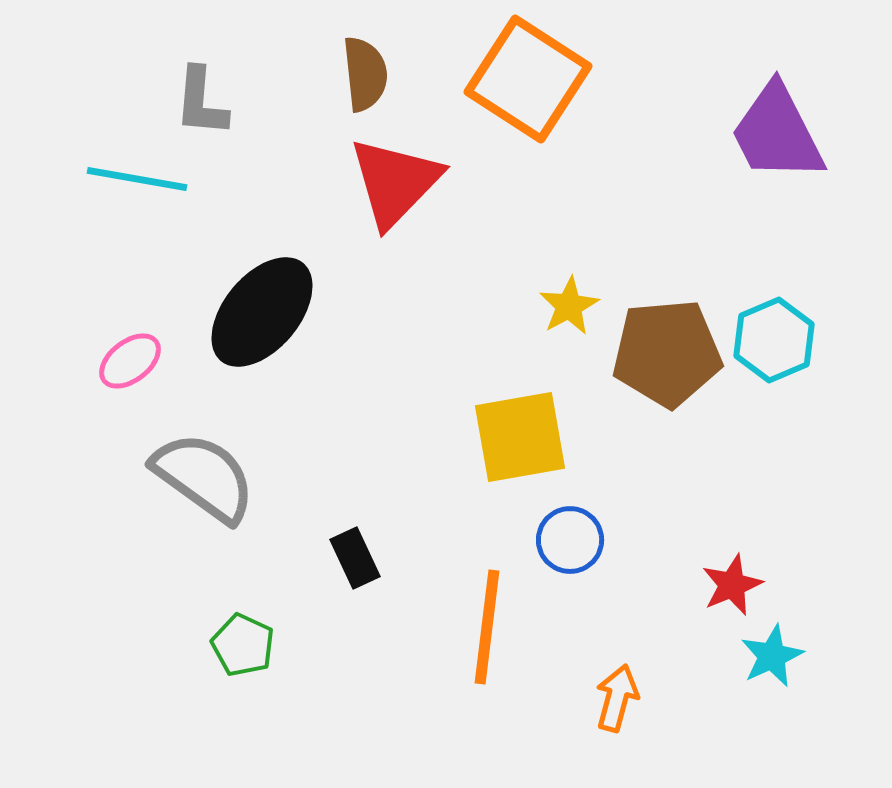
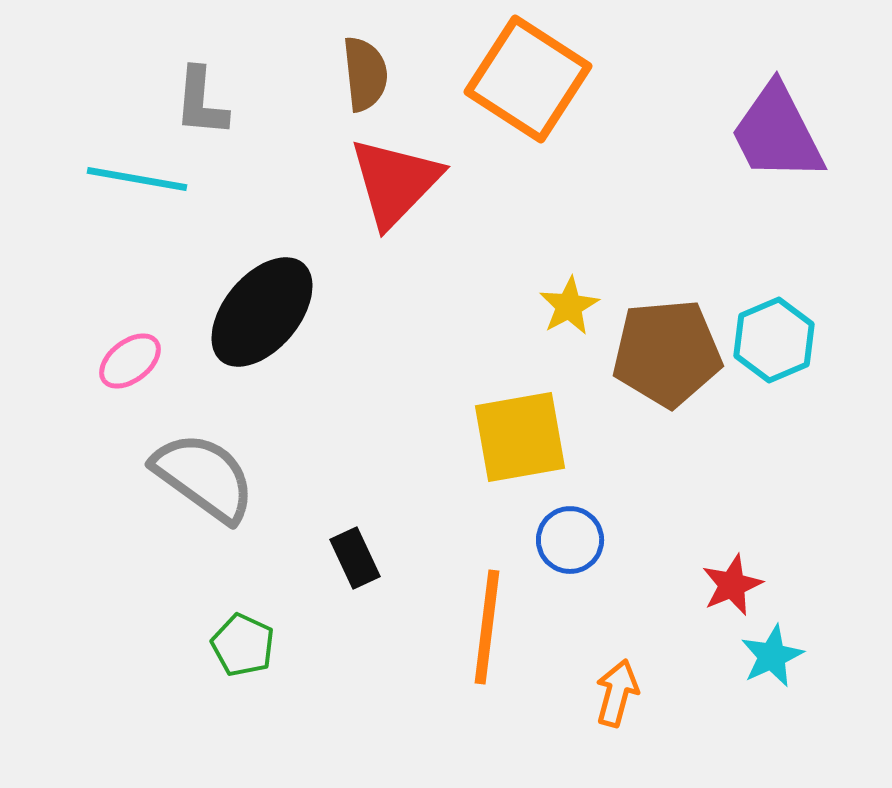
orange arrow: moved 5 px up
